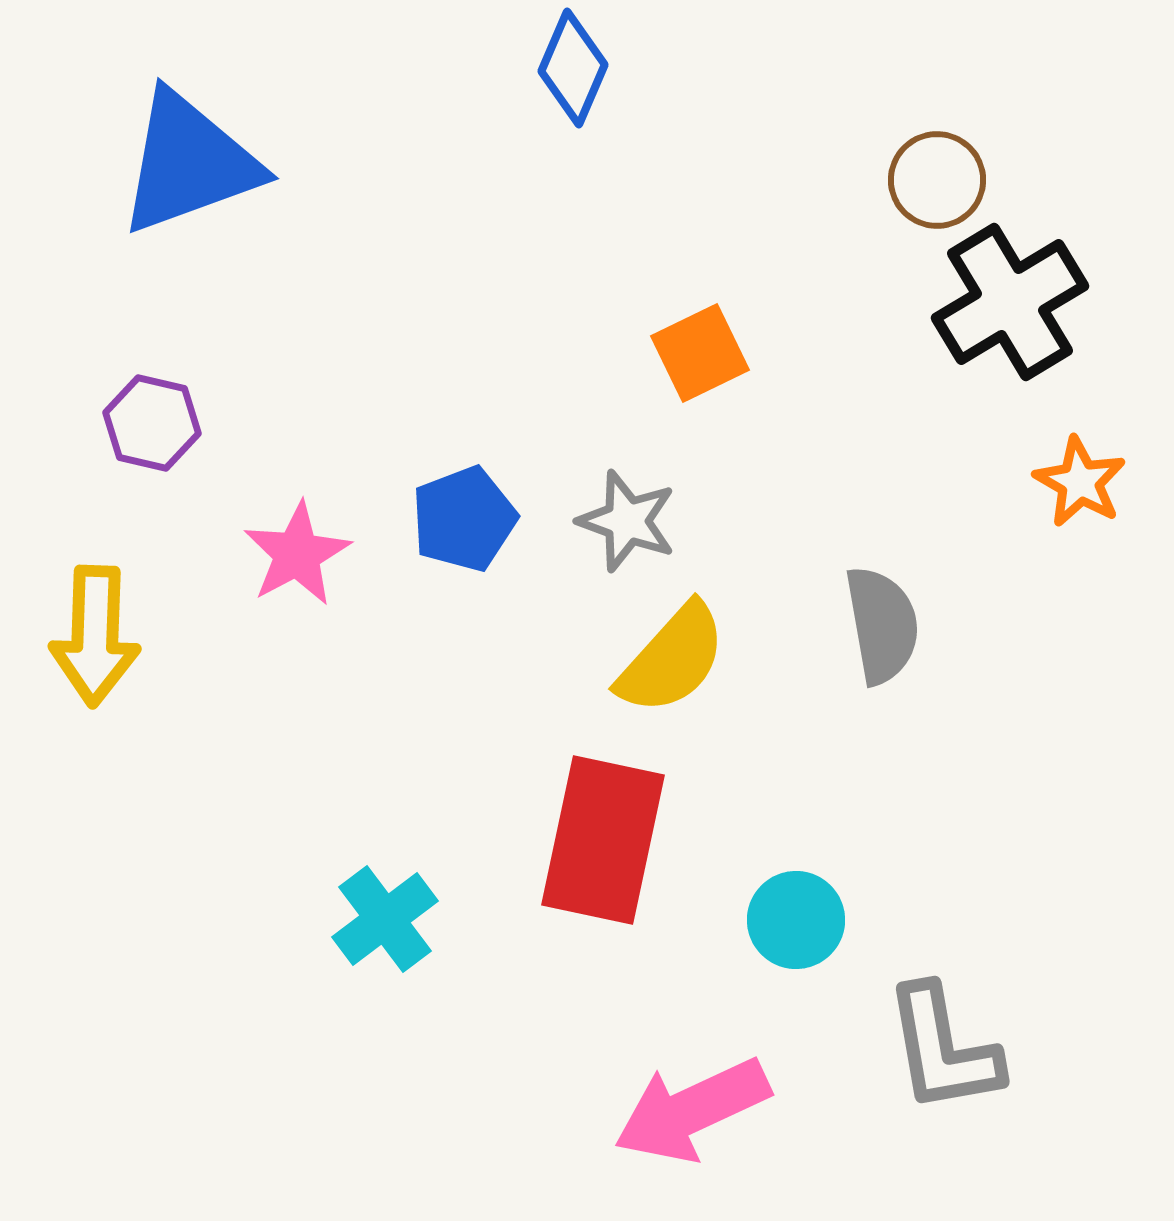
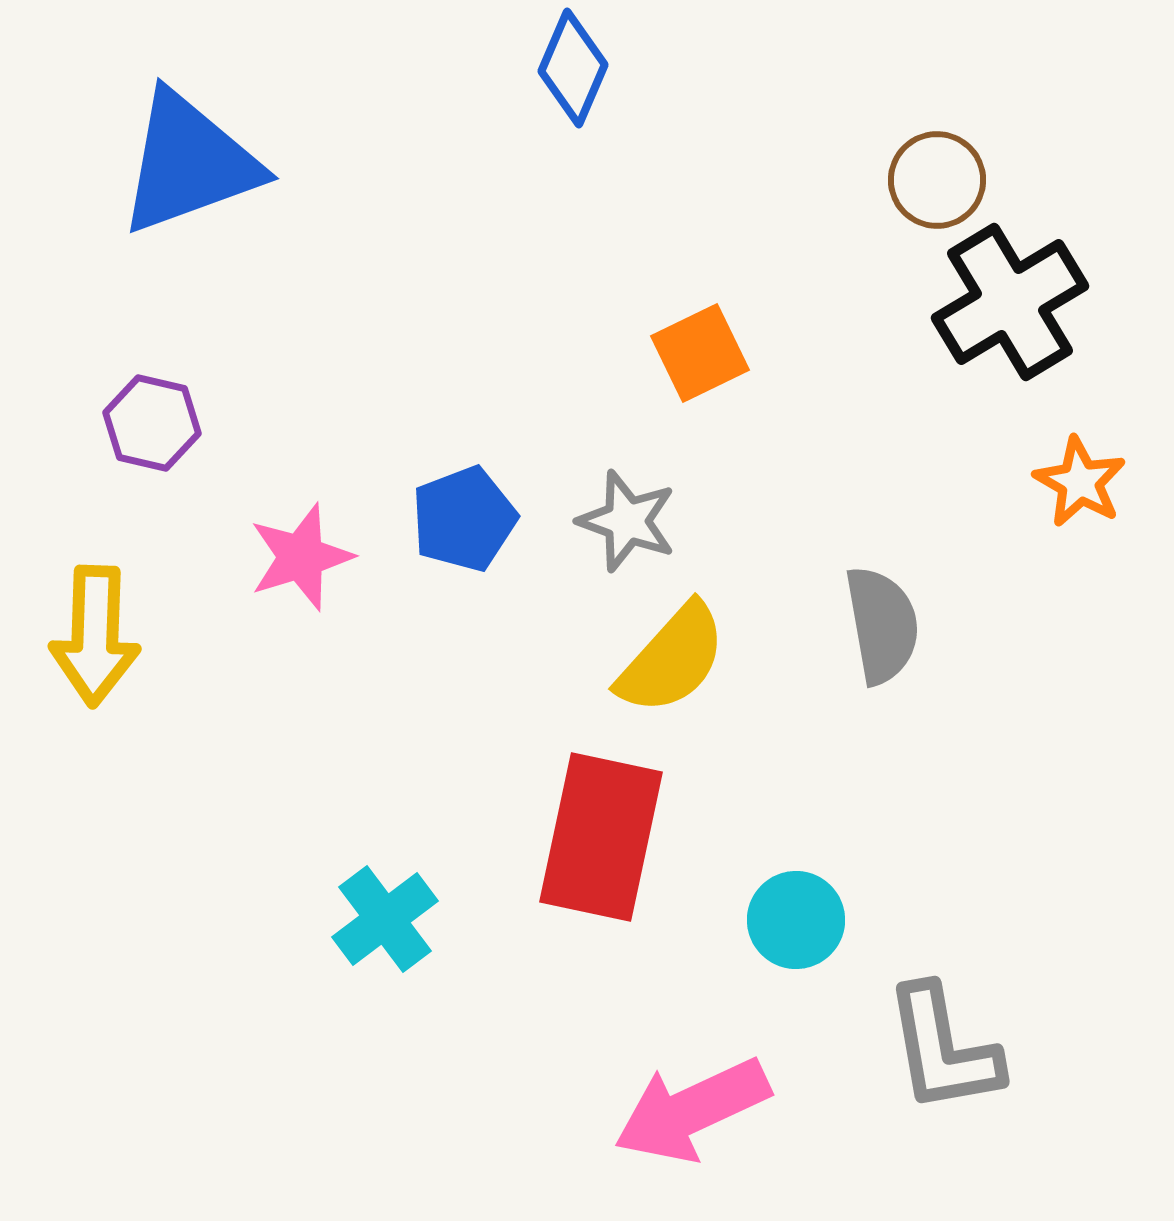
pink star: moved 4 px right, 3 px down; rotated 11 degrees clockwise
red rectangle: moved 2 px left, 3 px up
